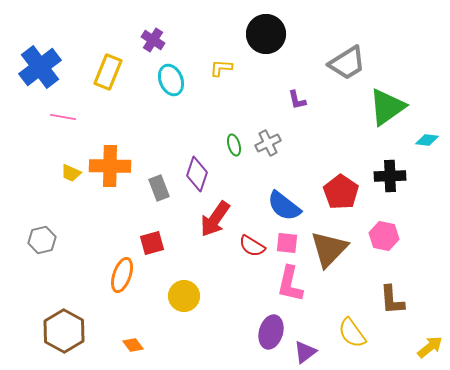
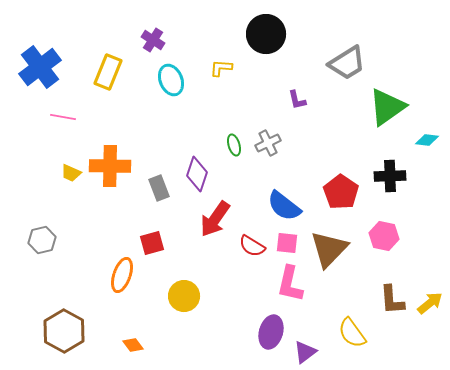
yellow arrow: moved 44 px up
